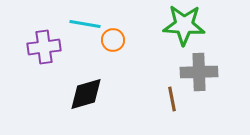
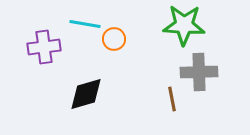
orange circle: moved 1 px right, 1 px up
